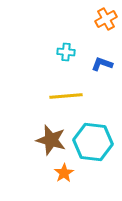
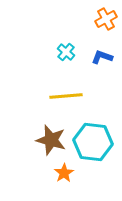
cyan cross: rotated 36 degrees clockwise
blue L-shape: moved 7 px up
